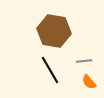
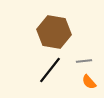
brown hexagon: moved 1 px down
black line: rotated 68 degrees clockwise
